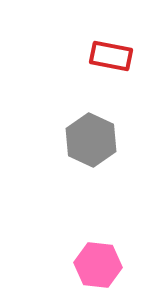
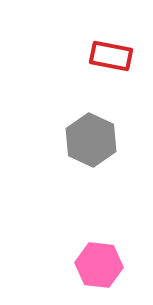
pink hexagon: moved 1 px right
